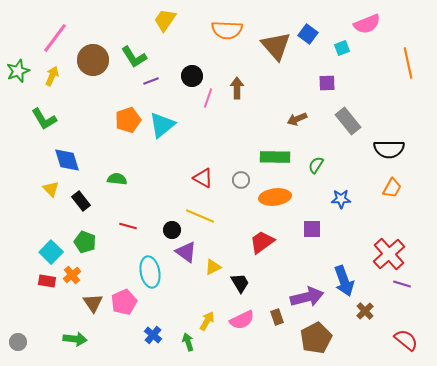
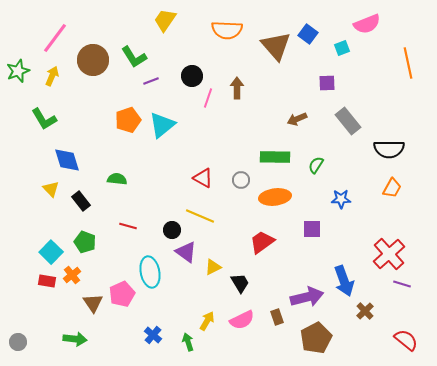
pink pentagon at (124, 302): moved 2 px left, 8 px up
